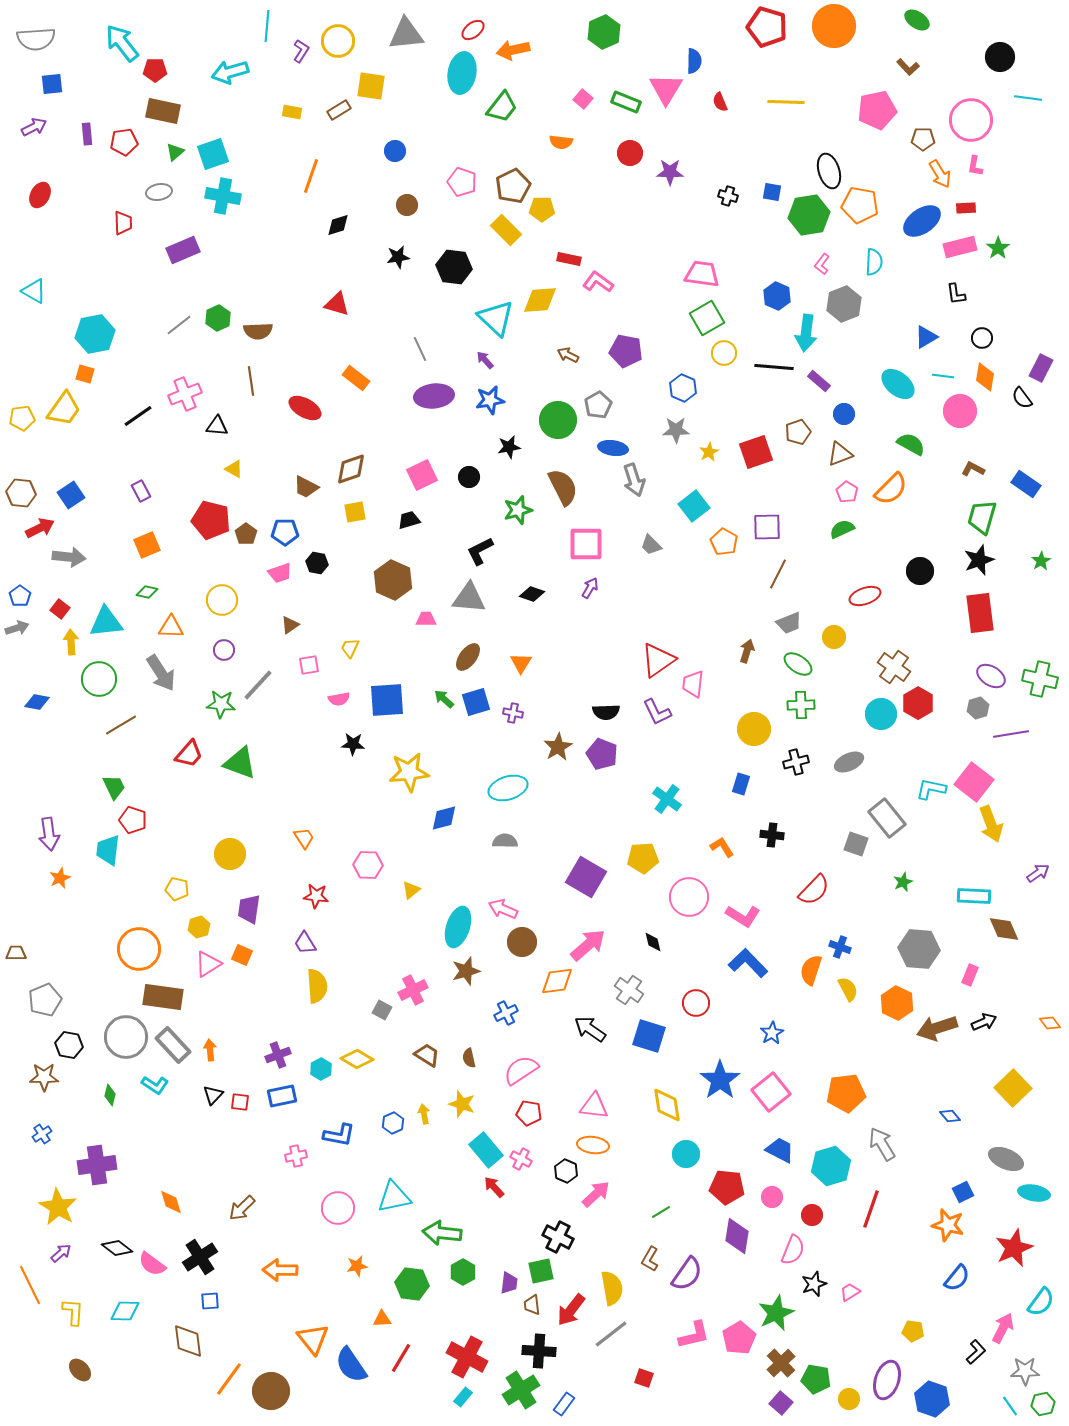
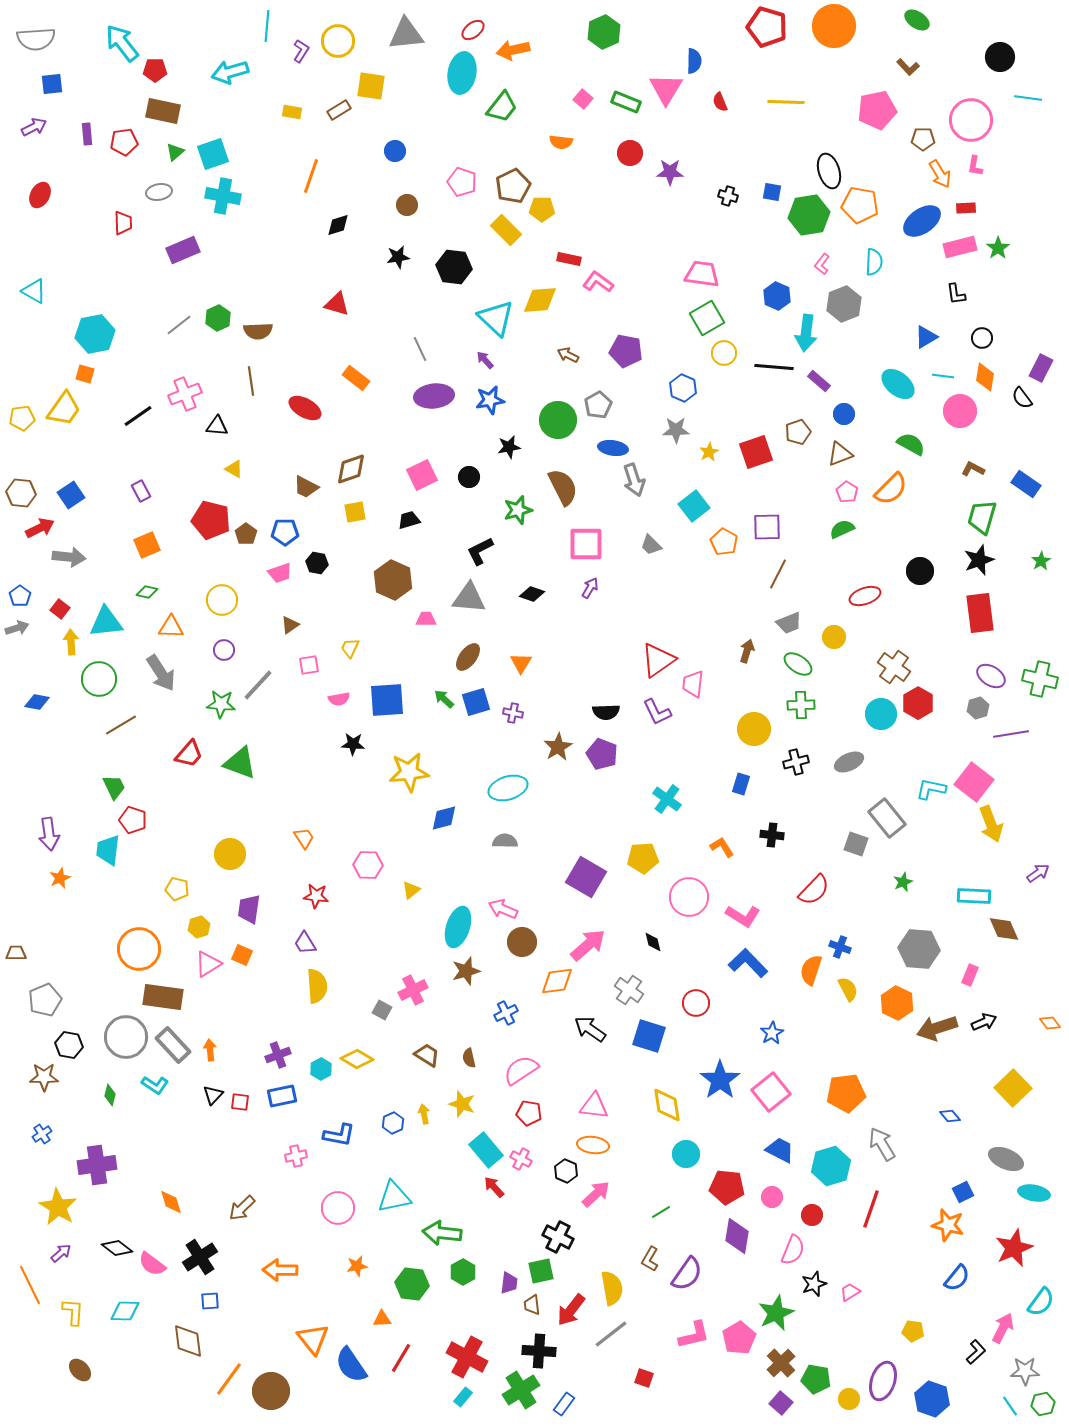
purple ellipse at (887, 1380): moved 4 px left, 1 px down
